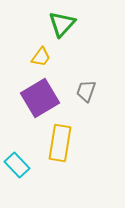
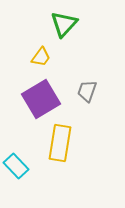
green triangle: moved 2 px right
gray trapezoid: moved 1 px right
purple square: moved 1 px right, 1 px down
cyan rectangle: moved 1 px left, 1 px down
